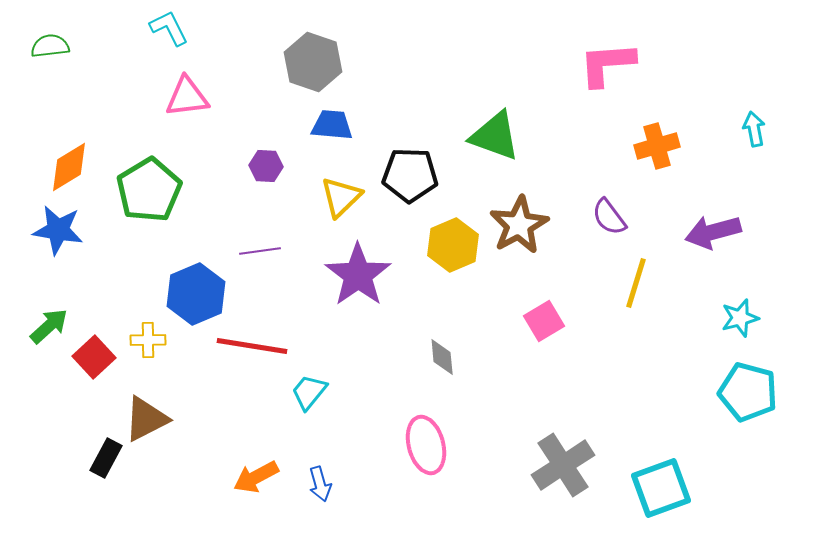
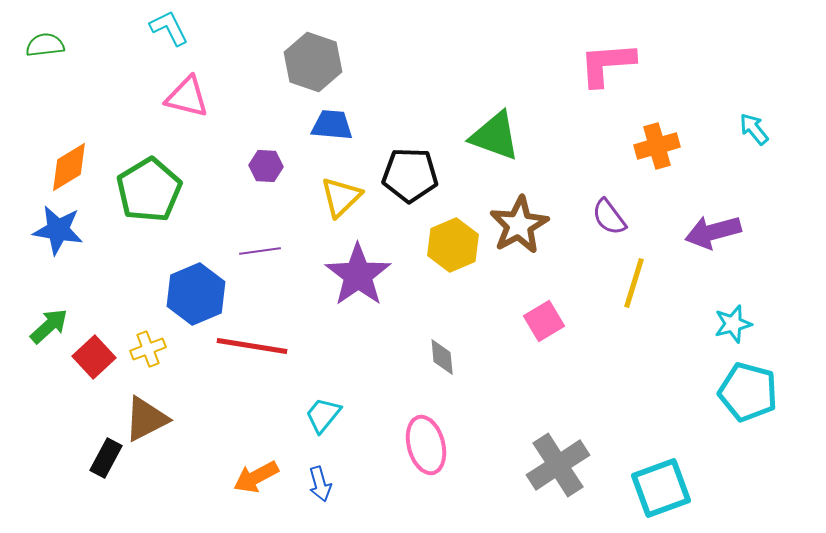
green semicircle: moved 5 px left, 1 px up
pink triangle: rotated 21 degrees clockwise
cyan arrow: rotated 28 degrees counterclockwise
yellow line: moved 2 px left
cyan star: moved 7 px left, 6 px down
yellow cross: moved 9 px down; rotated 20 degrees counterclockwise
cyan trapezoid: moved 14 px right, 23 px down
gray cross: moved 5 px left
